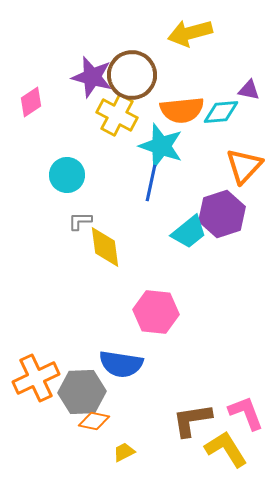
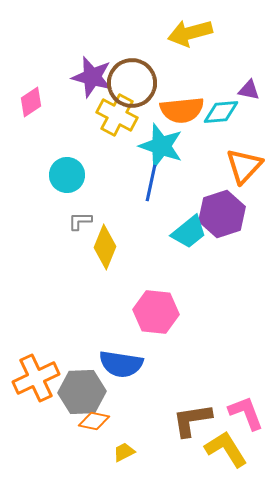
brown circle: moved 8 px down
yellow diamond: rotated 30 degrees clockwise
